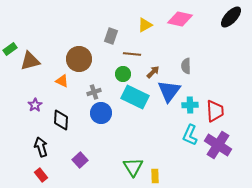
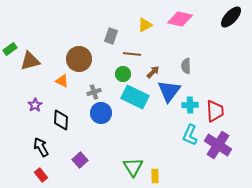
black arrow: rotated 12 degrees counterclockwise
